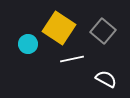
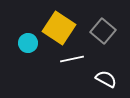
cyan circle: moved 1 px up
